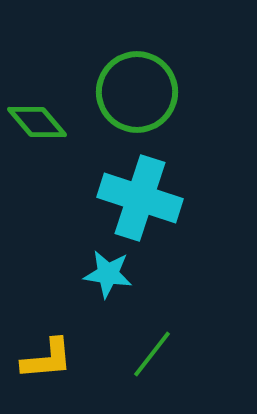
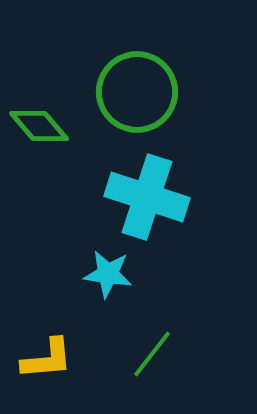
green diamond: moved 2 px right, 4 px down
cyan cross: moved 7 px right, 1 px up
